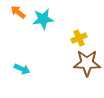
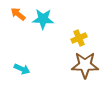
orange arrow: moved 2 px down
cyan star: rotated 10 degrees clockwise
brown star: moved 2 px left, 2 px down
